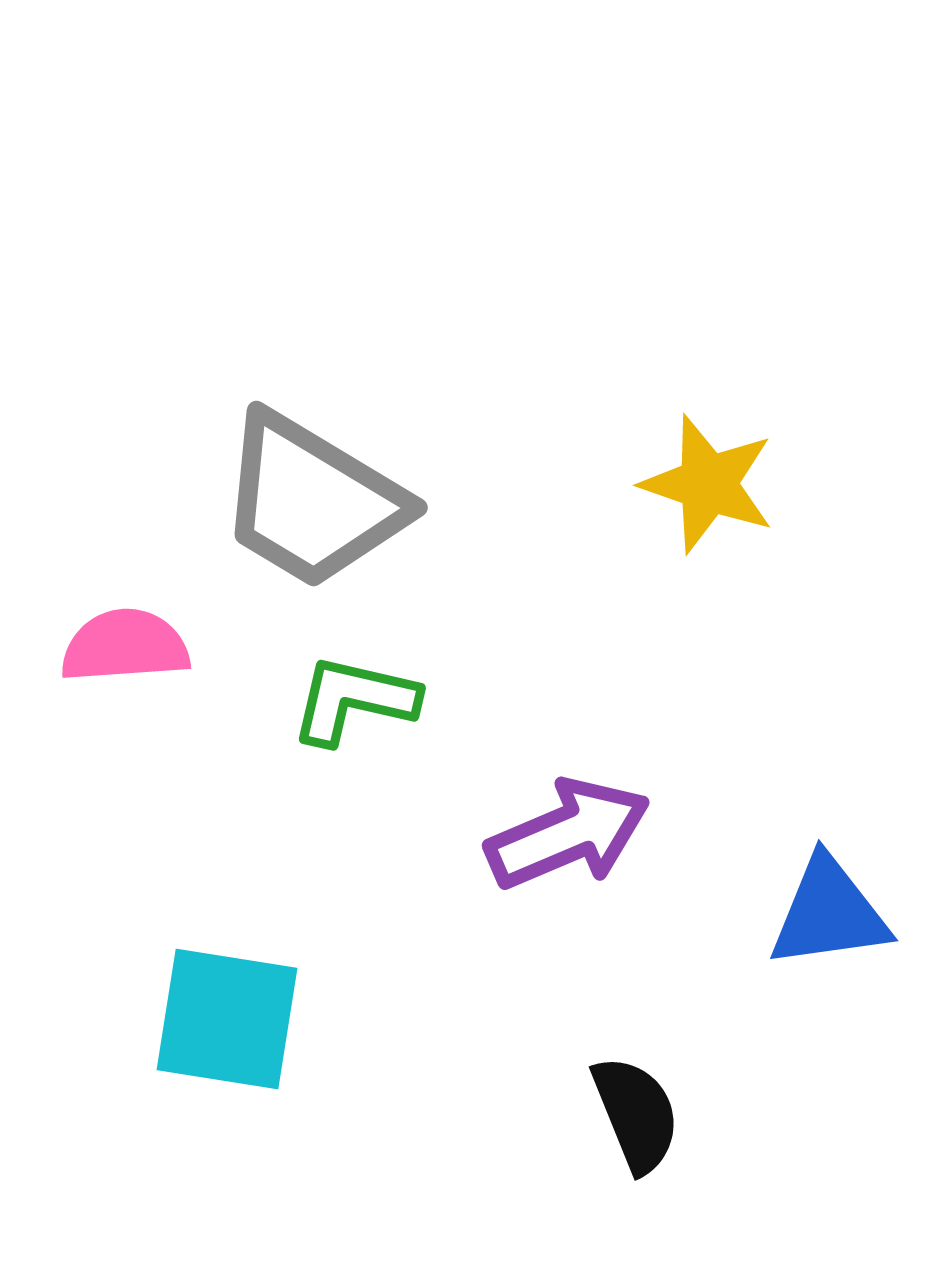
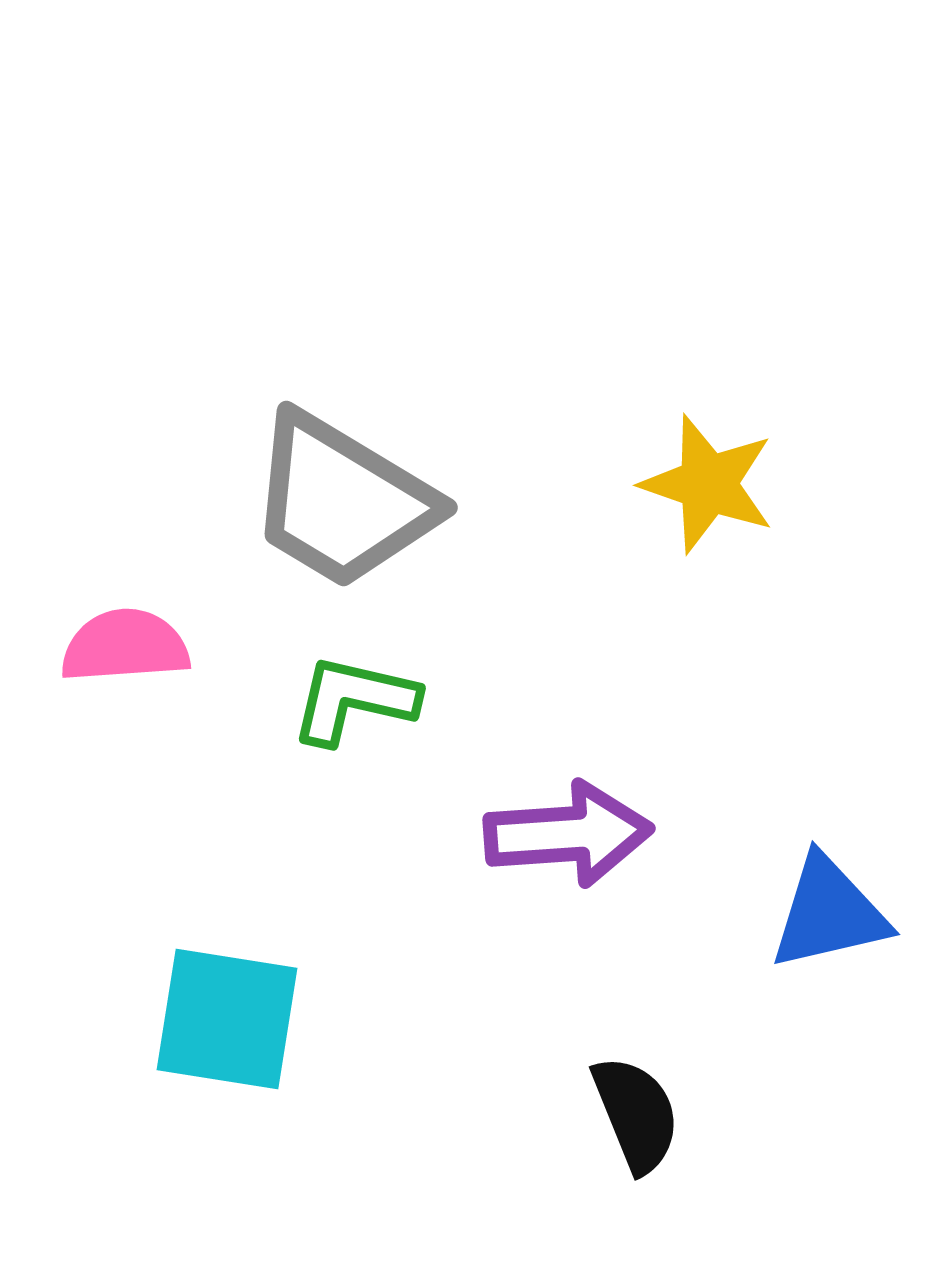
gray trapezoid: moved 30 px right
purple arrow: rotated 19 degrees clockwise
blue triangle: rotated 5 degrees counterclockwise
